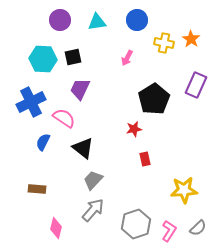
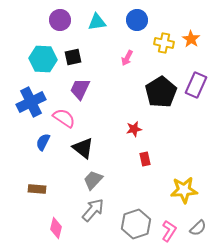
black pentagon: moved 7 px right, 7 px up
